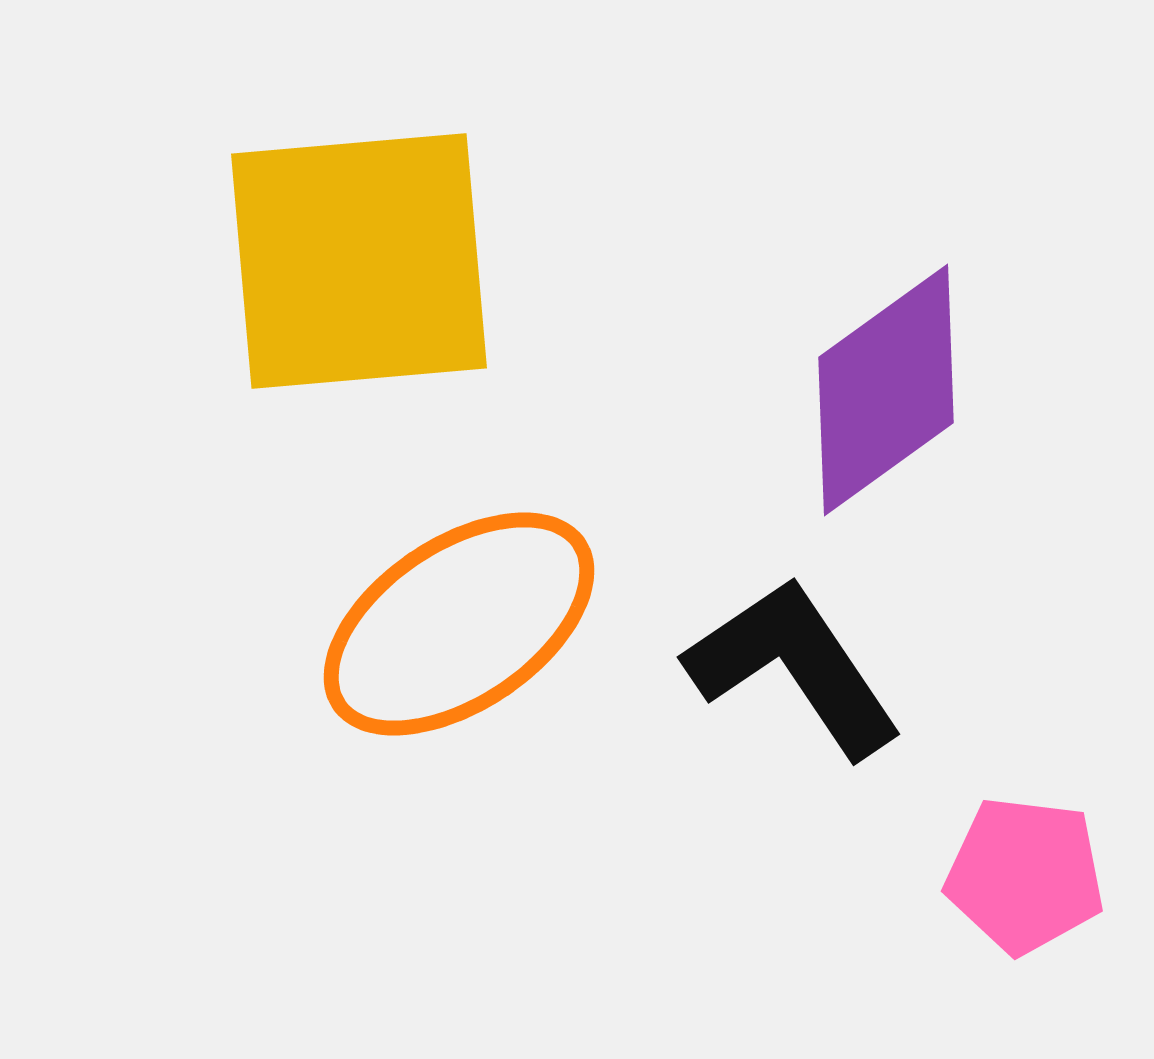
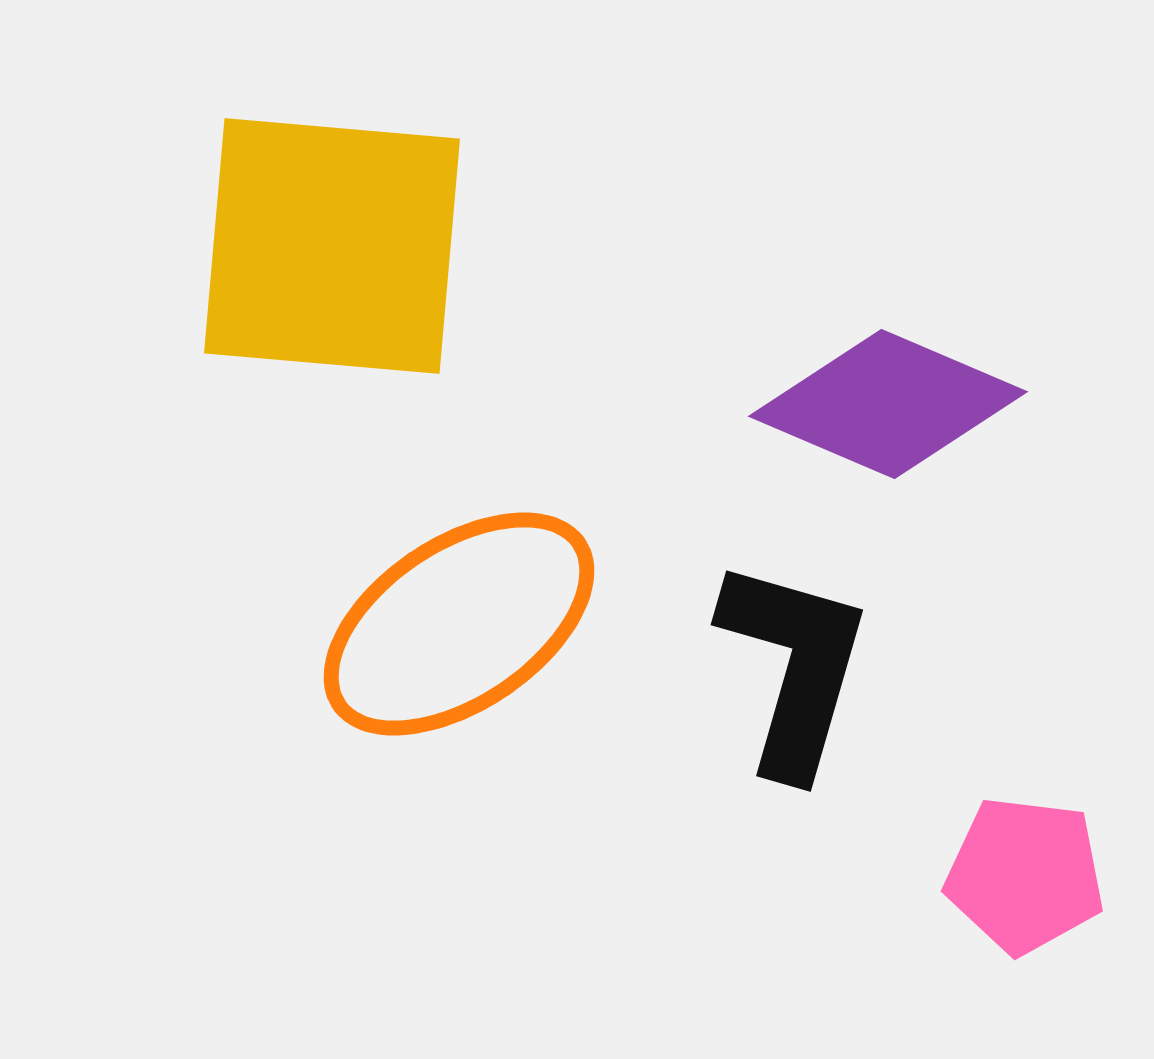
yellow square: moved 27 px left, 15 px up; rotated 10 degrees clockwise
purple diamond: moved 2 px right, 14 px down; rotated 59 degrees clockwise
black L-shape: rotated 50 degrees clockwise
